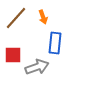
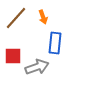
red square: moved 1 px down
